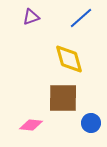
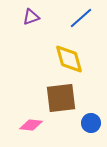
brown square: moved 2 px left; rotated 8 degrees counterclockwise
